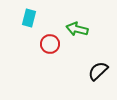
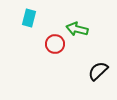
red circle: moved 5 px right
